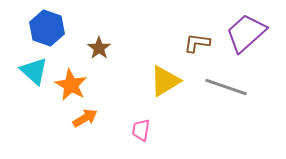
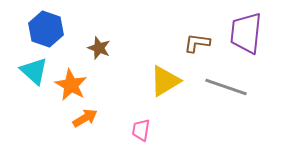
blue hexagon: moved 1 px left, 1 px down
purple trapezoid: rotated 42 degrees counterclockwise
brown star: rotated 15 degrees counterclockwise
